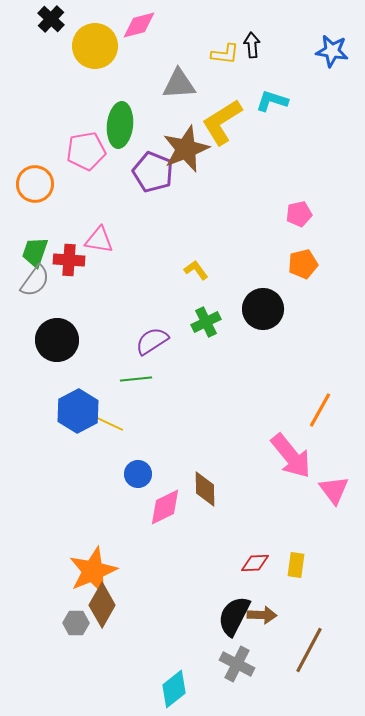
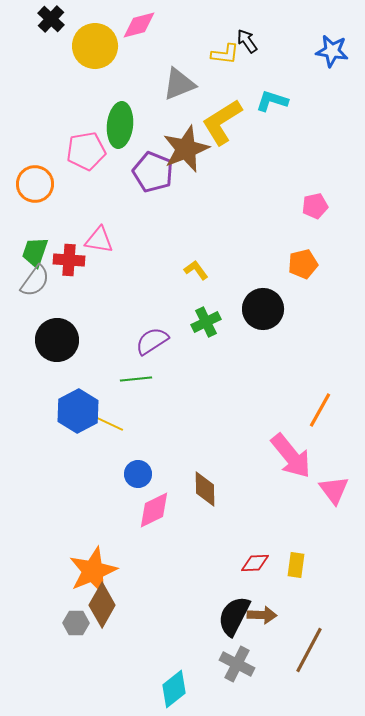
black arrow at (252, 45): moved 5 px left, 4 px up; rotated 30 degrees counterclockwise
gray triangle at (179, 84): rotated 18 degrees counterclockwise
pink pentagon at (299, 214): moved 16 px right, 8 px up
pink diamond at (165, 507): moved 11 px left, 3 px down
